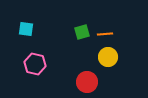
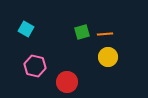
cyan square: rotated 21 degrees clockwise
pink hexagon: moved 2 px down
red circle: moved 20 px left
